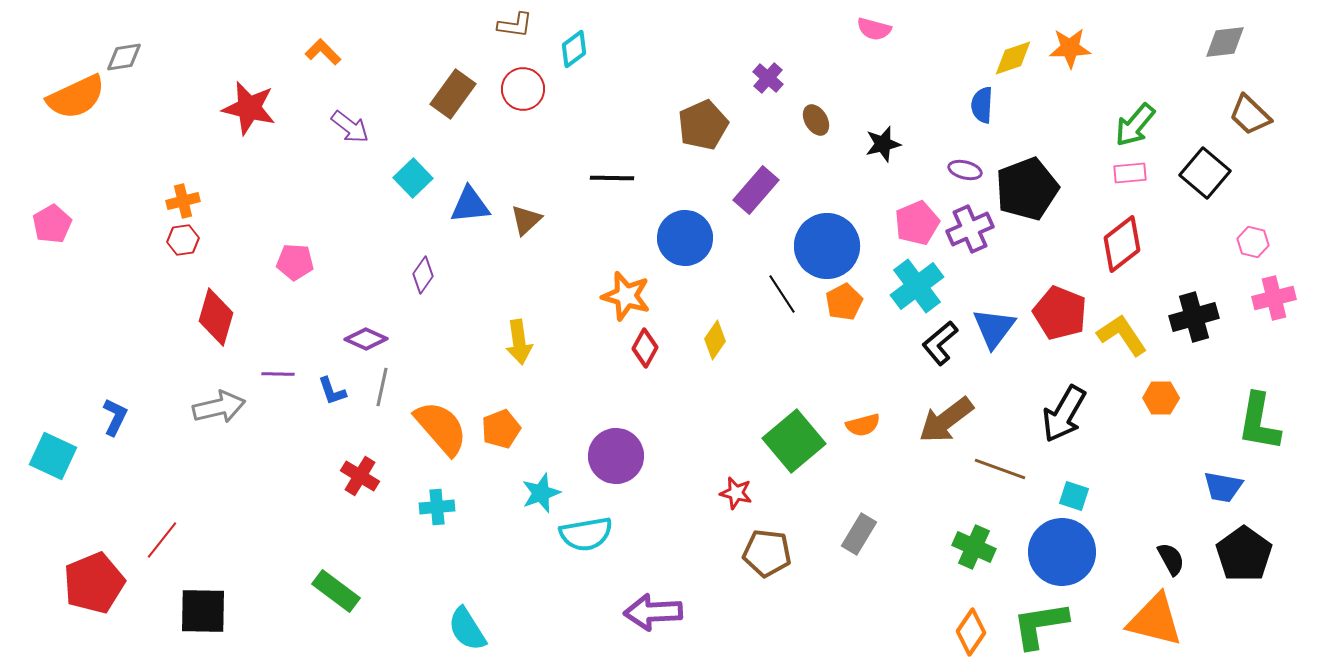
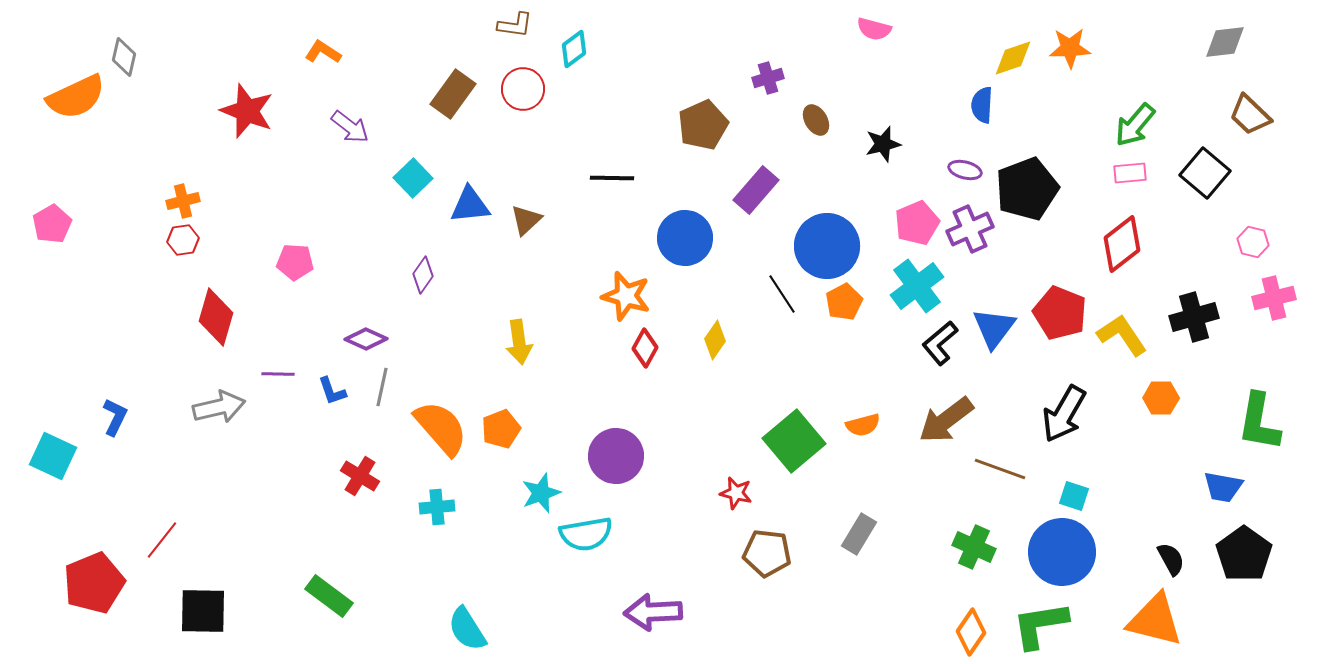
orange L-shape at (323, 52): rotated 12 degrees counterclockwise
gray diamond at (124, 57): rotated 69 degrees counterclockwise
purple cross at (768, 78): rotated 32 degrees clockwise
red star at (249, 108): moved 2 px left, 3 px down; rotated 8 degrees clockwise
green rectangle at (336, 591): moved 7 px left, 5 px down
